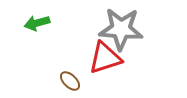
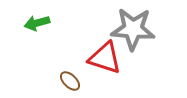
gray star: moved 12 px right
red triangle: rotated 36 degrees clockwise
